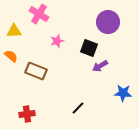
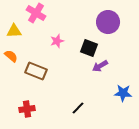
pink cross: moved 3 px left, 1 px up
red cross: moved 5 px up
